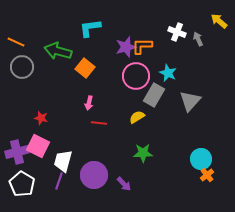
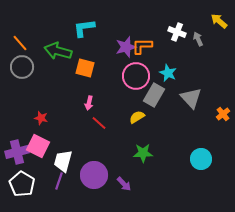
cyan L-shape: moved 6 px left
orange line: moved 4 px right, 1 px down; rotated 24 degrees clockwise
orange square: rotated 24 degrees counterclockwise
gray triangle: moved 1 px right, 3 px up; rotated 25 degrees counterclockwise
red line: rotated 35 degrees clockwise
orange cross: moved 16 px right, 61 px up
